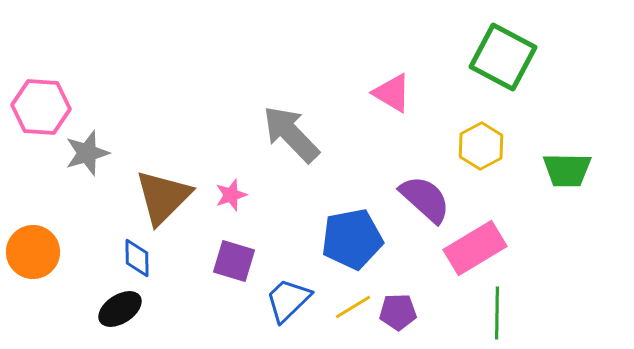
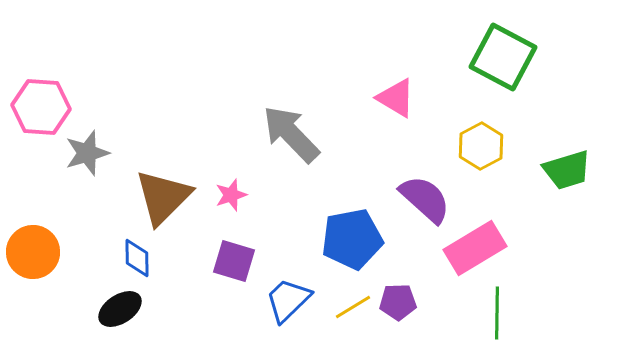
pink triangle: moved 4 px right, 5 px down
green trapezoid: rotated 18 degrees counterclockwise
purple pentagon: moved 10 px up
